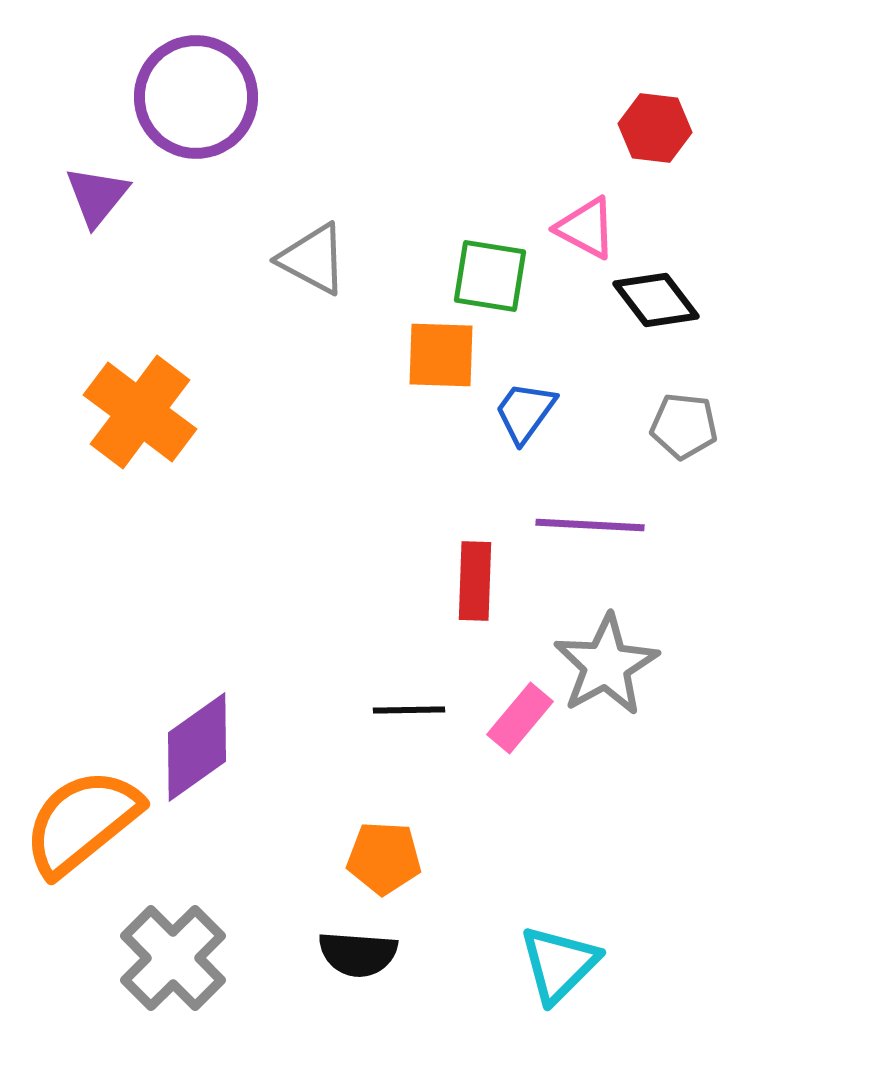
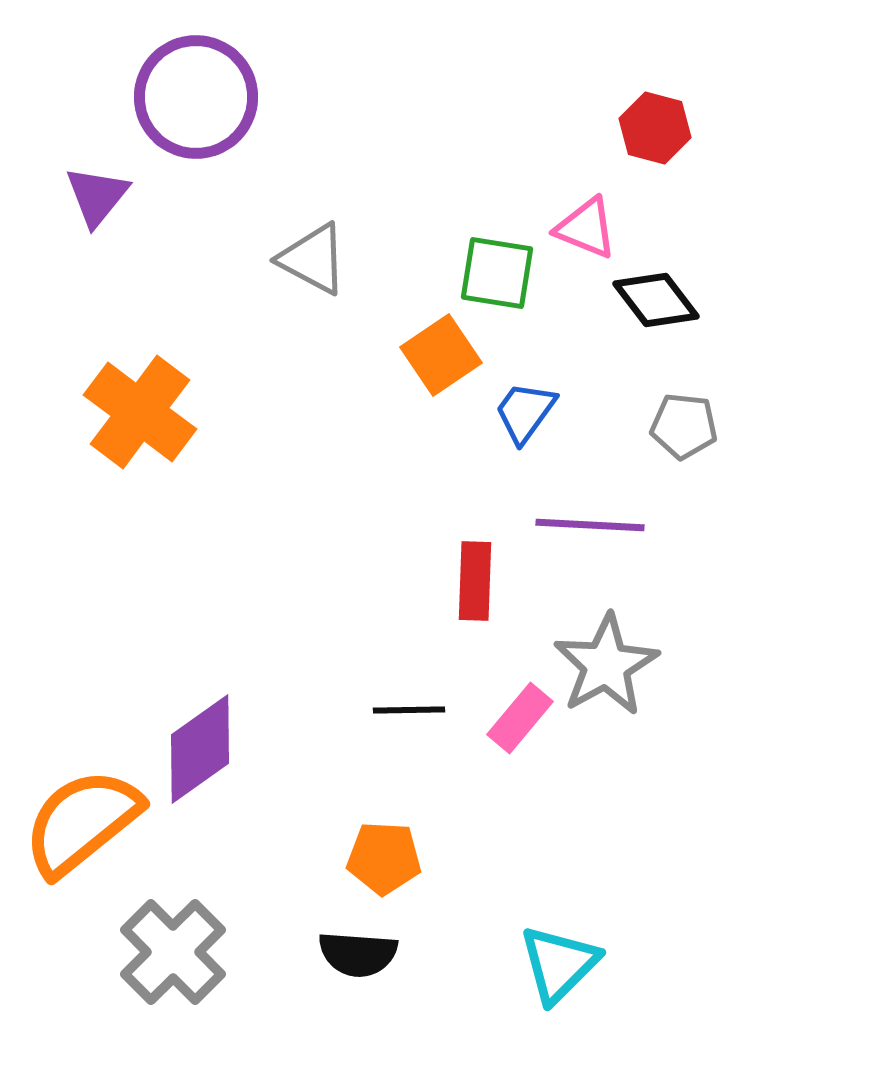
red hexagon: rotated 8 degrees clockwise
pink triangle: rotated 6 degrees counterclockwise
green square: moved 7 px right, 3 px up
orange square: rotated 36 degrees counterclockwise
purple diamond: moved 3 px right, 2 px down
gray cross: moved 6 px up
